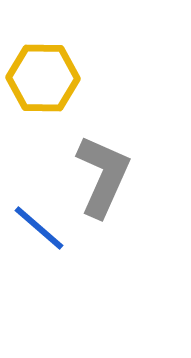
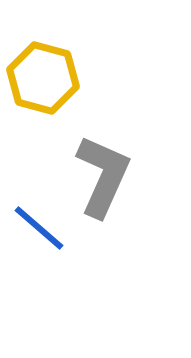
yellow hexagon: rotated 14 degrees clockwise
